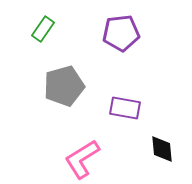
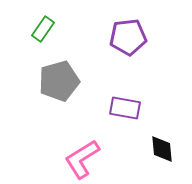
purple pentagon: moved 7 px right, 4 px down
gray pentagon: moved 5 px left, 5 px up
